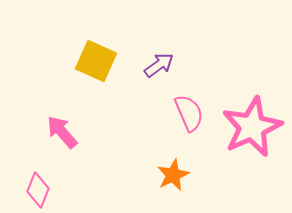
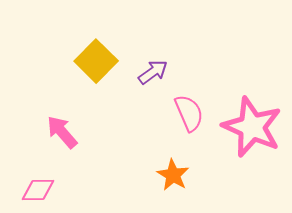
yellow square: rotated 21 degrees clockwise
purple arrow: moved 6 px left, 7 px down
pink star: rotated 24 degrees counterclockwise
orange star: rotated 16 degrees counterclockwise
pink diamond: rotated 68 degrees clockwise
